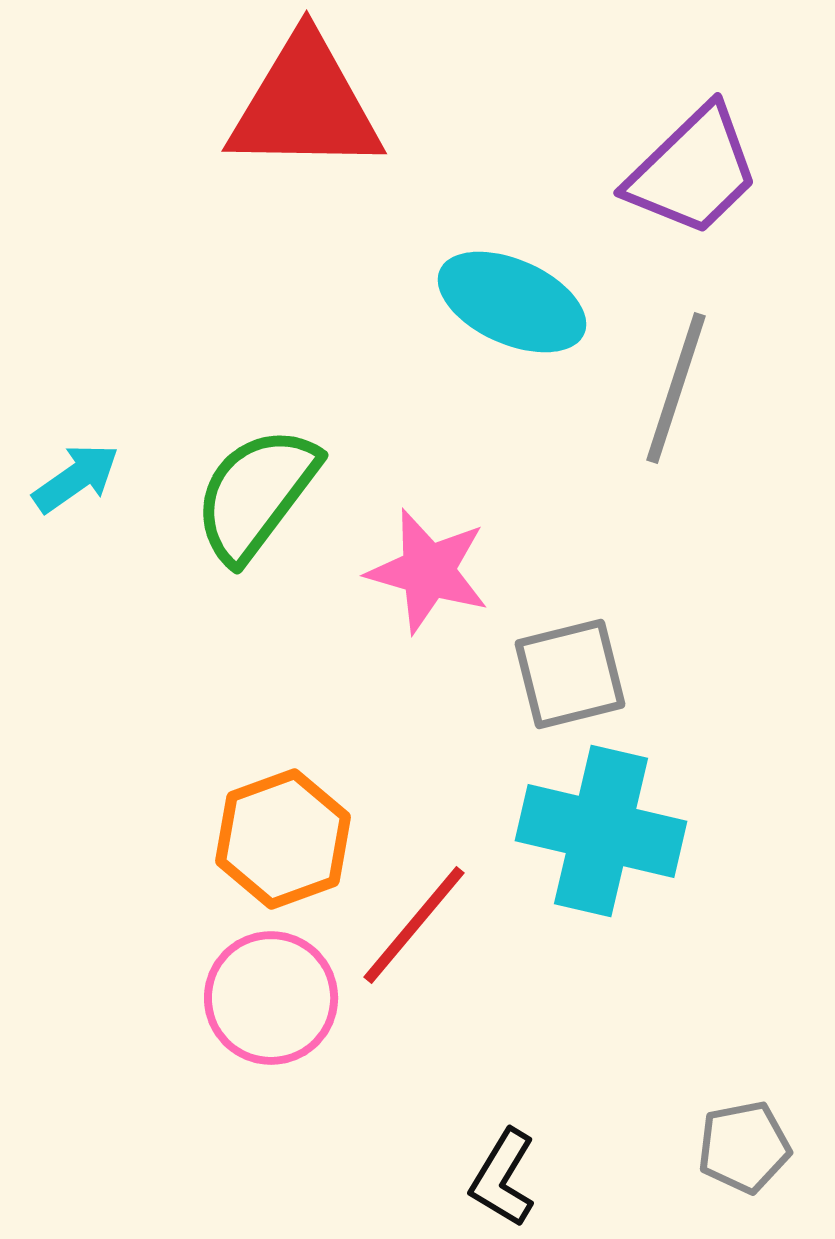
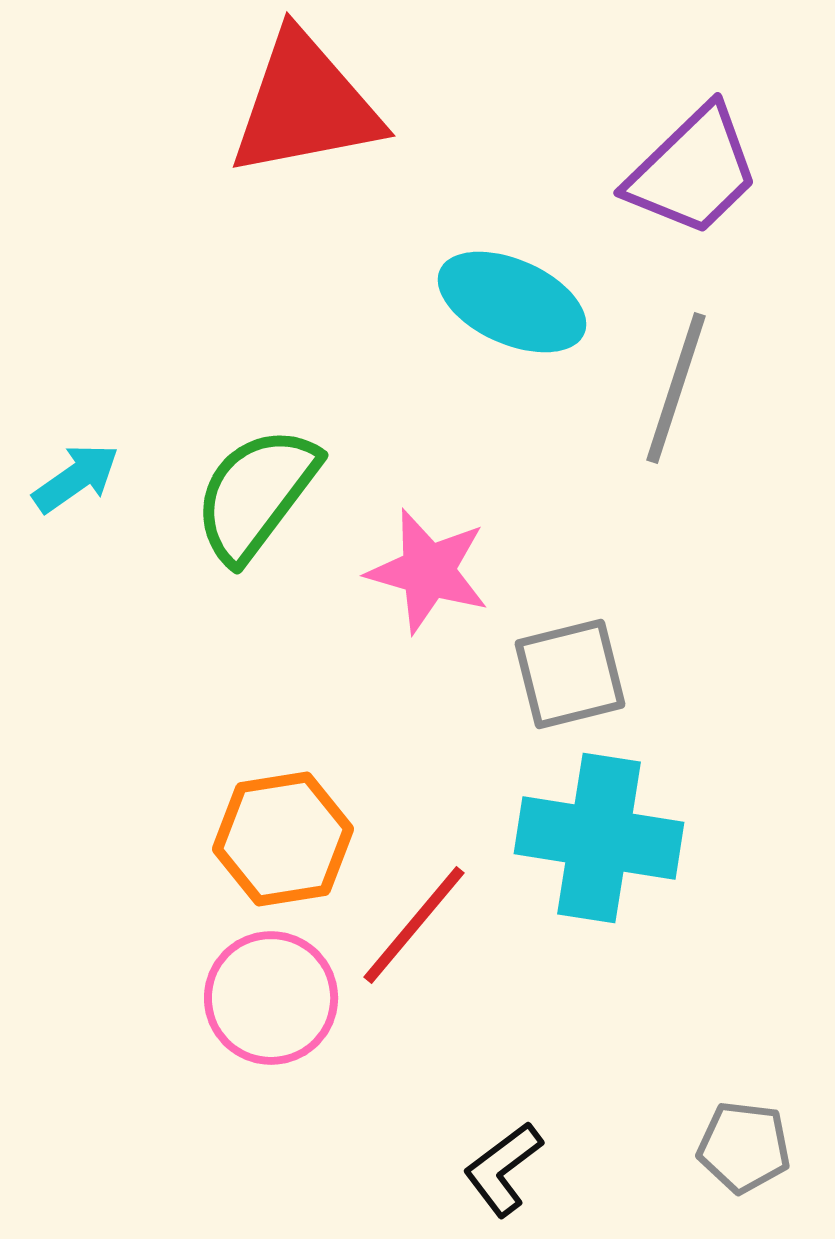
red triangle: rotated 12 degrees counterclockwise
cyan cross: moved 2 px left, 7 px down; rotated 4 degrees counterclockwise
orange hexagon: rotated 11 degrees clockwise
gray pentagon: rotated 18 degrees clockwise
black L-shape: moved 9 px up; rotated 22 degrees clockwise
